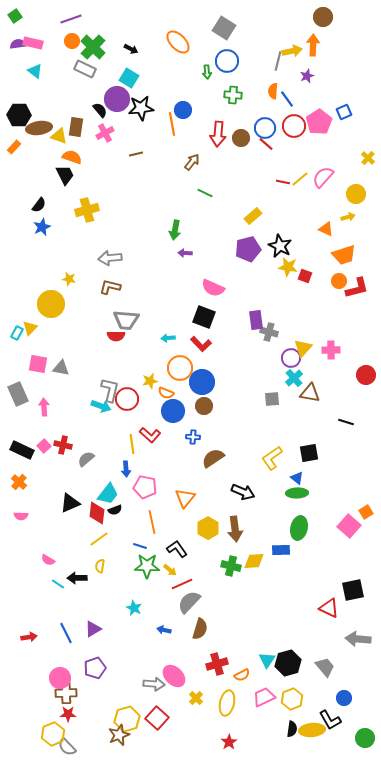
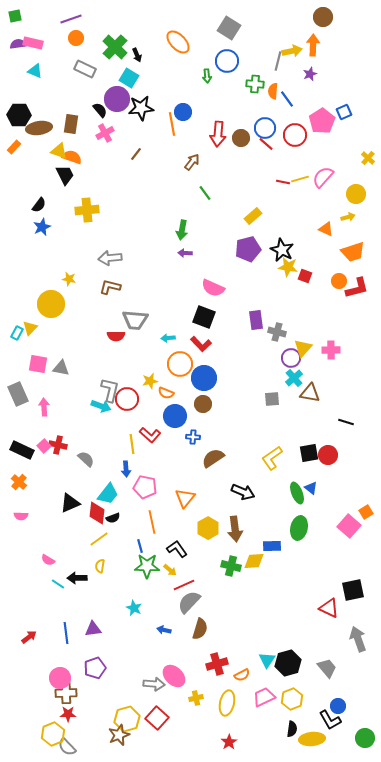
green square at (15, 16): rotated 24 degrees clockwise
gray square at (224, 28): moved 5 px right
orange circle at (72, 41): moved 4 px right, 3 px up
green cross at (93, 47): moved 22 px right
black arrow at (131, 49): moved 6 px right, 6 px down; rotated 40 degrees clockwise
cyan triangle at (35, 71): rotated 14 degrees counterclockwise
green arrow at (207, 72): moved 4 px down
purple star at (307, 76): moved 3 px right, 2 px up
green cross at (233, 95): moved 22 px right, 11 px up
blue circle at (183, 110): moved 2 px down
pink pentagon at (319, 122): moved 3 px right, 1 px up
red circle at (294, 126): moved 1 px right, 9 px down
brown rectangle at (76, 127): moved 5 px left, 3 px up
yellow triangle at (59, 136): moved 15 px down
brown line at (136, 154): rotated 40 degrees counterclockwise
yellow line at (300, 179): rotated 24 degrees clockwise
green line at (205, 193): rotated 28 degrees clockwise
yellow cross at (87, 210): rotated 10 degrees clockwise
green arrow at (175, 230): moved 7 px right
black star at (280, 246): moved 2 px right, 4 px down
orange trapezoid at (344, 255): moved 9 px right, 3 px up
gray trapezoid at (126, 320): moved 9 px right
gray cross at (269, 332): moved 8 px right
orange circle at (180, 368): moved 4 px up
red circle at (366, 375): moved 38 px left, 80 px down
blue circle at (202, 382): moved 2 px right, 4 px up
brown circle at (204, 406): moved 1 px left, 2 px up
blue circle at (173, 411): moved 2 px right, 5 px down
red cross at (63, 445): moved 5 px left
gray semicircle at (86, 459): rotated 84 degrees clockwise
blue triangle at (297, 478): moved 14 px right, 10 px down
green ellipse at (297, 493): rotated 70 degrees clockwise
black semicircle at (115, 510): moved 2 px left, 8 px down
blue line at (140, 546): rotated 56 degrees clockwise
blue rectangle at (281, 550): moved 9 px left, 4 px up
red line at (182, 584): moved 2 px right, 1 px down
purple triangle at (93, 629): rotated 24 degrees clockwise
blue line at (66, 633): rotated 20 degrees clockwise
red arrow at (29, 637): rotated 28 degrees counterclockwise
gray arrow at (358, 639): rotated 65 degrees clockwise
gray trapezoid at (325, 667): moved 2 px right, 1 px down
yellow cross at (196, 698): rotated 32 degrees clockwise
blue circle at (344, 698): moved 6 px left, 8 px down
yellow ellipse at (312, 730): moved 9 px down
